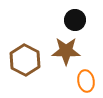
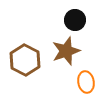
brown star: rotated 20 degrees counterclockwise
orange ellipse: moved 1 px down
